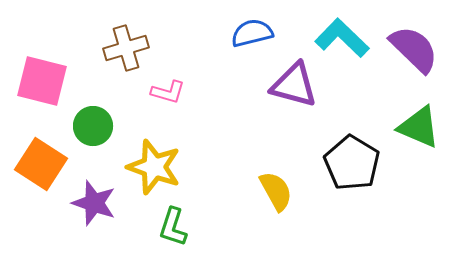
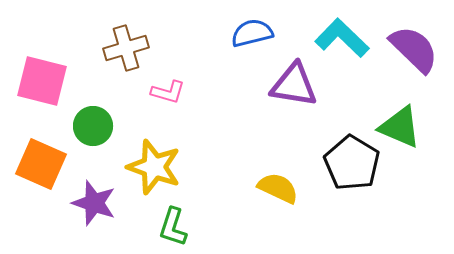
purple triangle: rotated 6 degrees counterclockwise
green triangle: moved 19 px left
orange square: rotated 9 degrees counterclockwise
yellow semicircle: moved 2 px right, 3 px up; rotated 36 degrees counterclockwise
